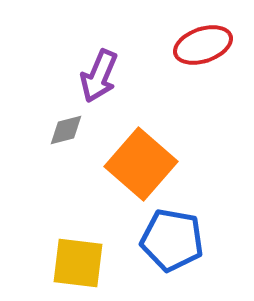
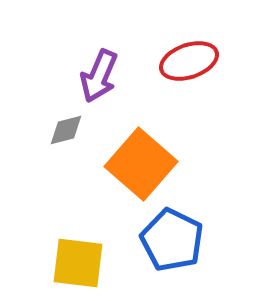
red ellipse: moved 14 px left, 16 px down
blue pentagon: rotated 16 degrees clockwise
